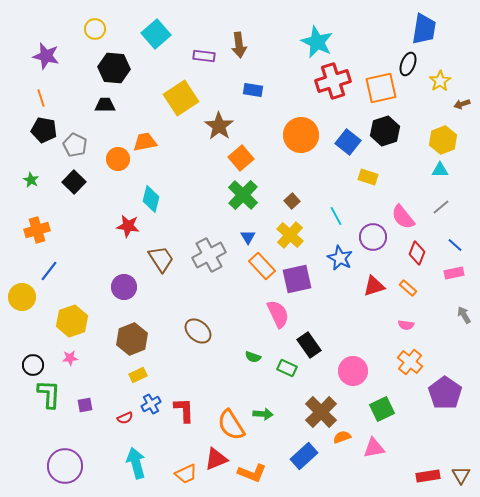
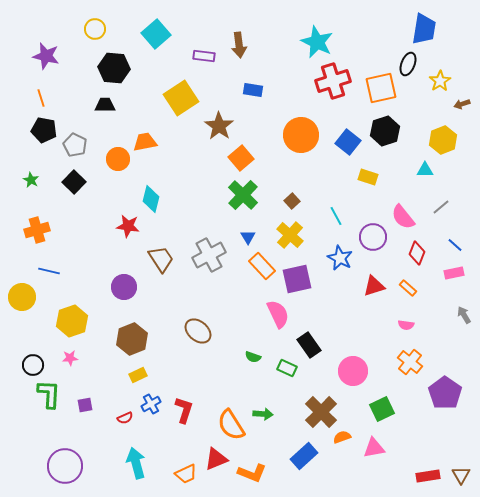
cyan triangle at (440, 170): moved 15 px left
blue line at (49, 271): rotated 65 degrees clockwise
red L-shape at (184, 410): rotated 20 degrees clockwise
